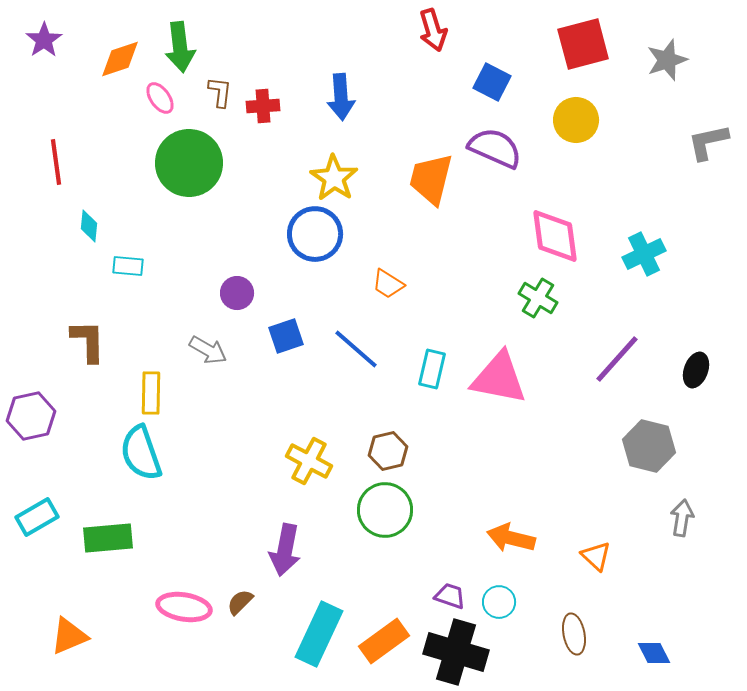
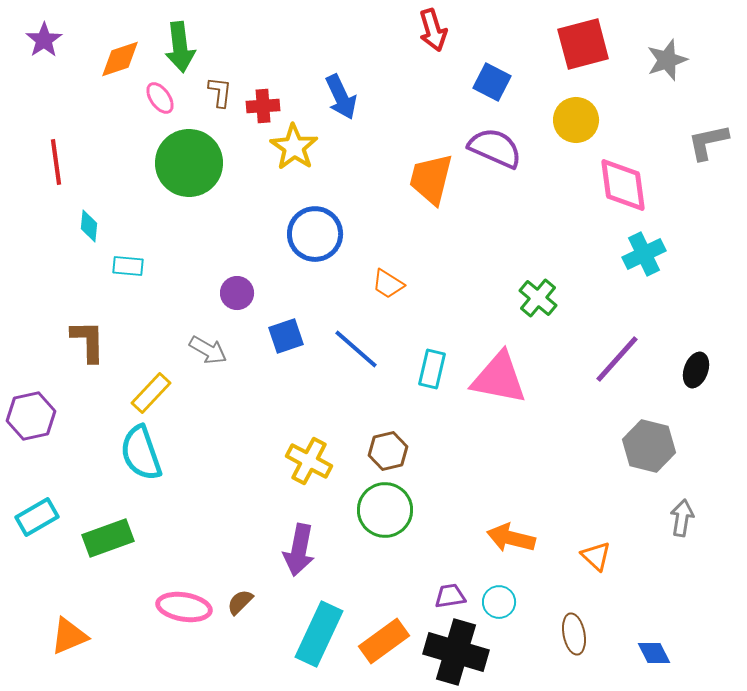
blue arrow at (341, 97): rotated 21 degrees counterclockwise
yellow star at (334, 178): moved 40 px left, 31 px up
pink diamond at (555, 236): moved 68 px right, 51 px up
green cross at (538, 298): rotated 9 degrees clockwise
yellow rectangle at (151, 393): rotated 42 degrees clockwise
green rectangle at (108, 538): rotated 15 degrees counterclockwise
purple arrow at (285, 550): moved 14 px right
purple trapezoid at (450, 596): rotated 28 degrees counterclockwise
